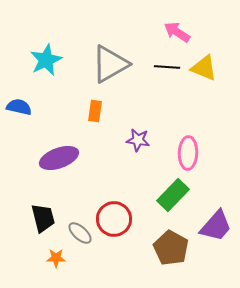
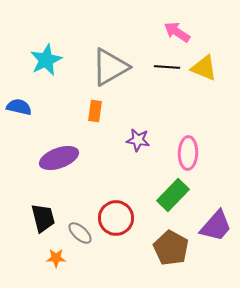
gray triangle: moved 3 px down
red circle: moved 2 px right, 1 px up
